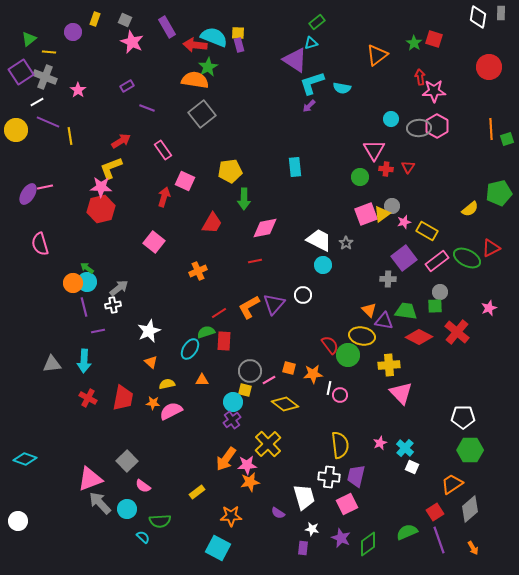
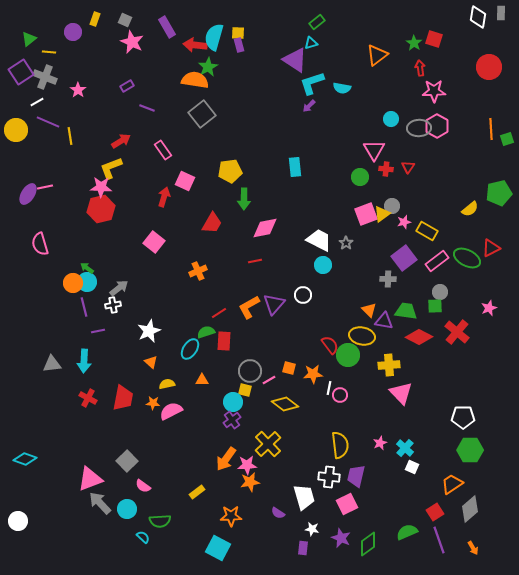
cyan semicircle at (214, 37): rotated 96 degrees counterclockwise
red arrow at (420, 77): moved 9 px up
